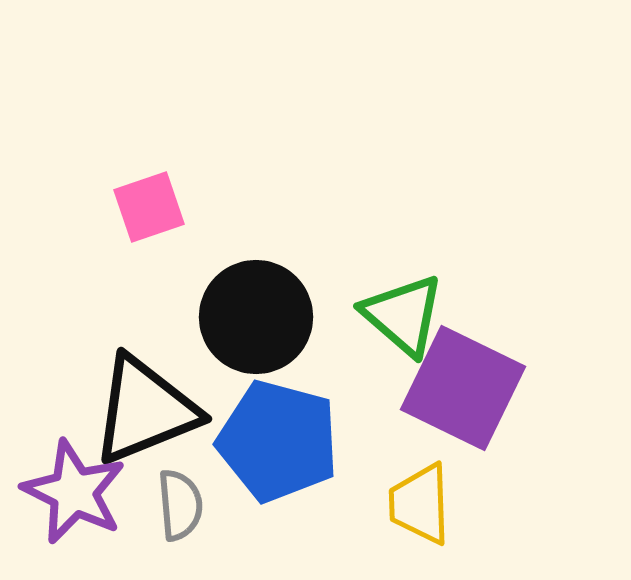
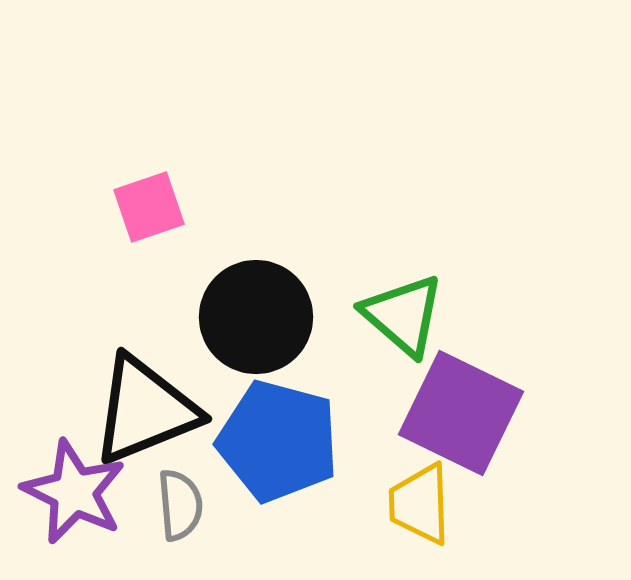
purple square: moved 2 px left, 25 px down
